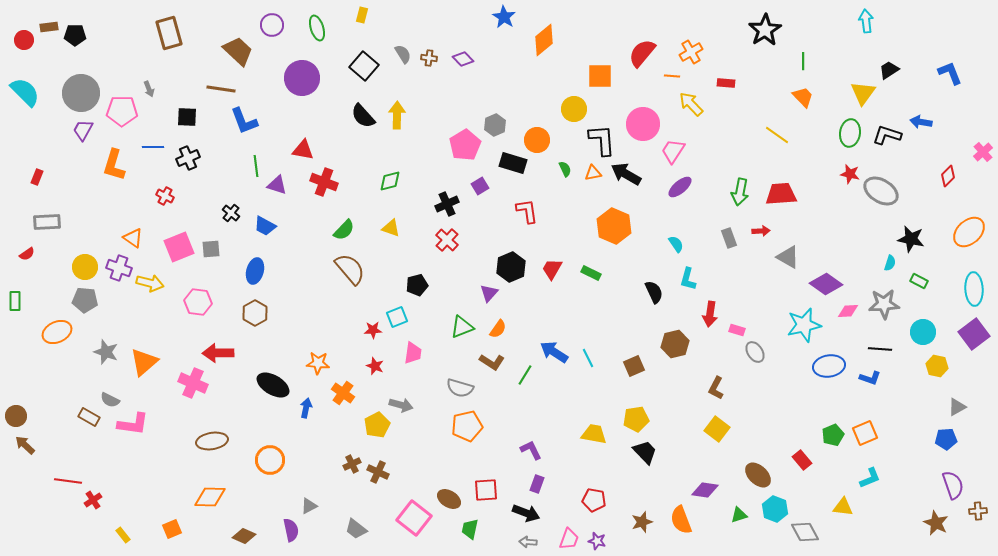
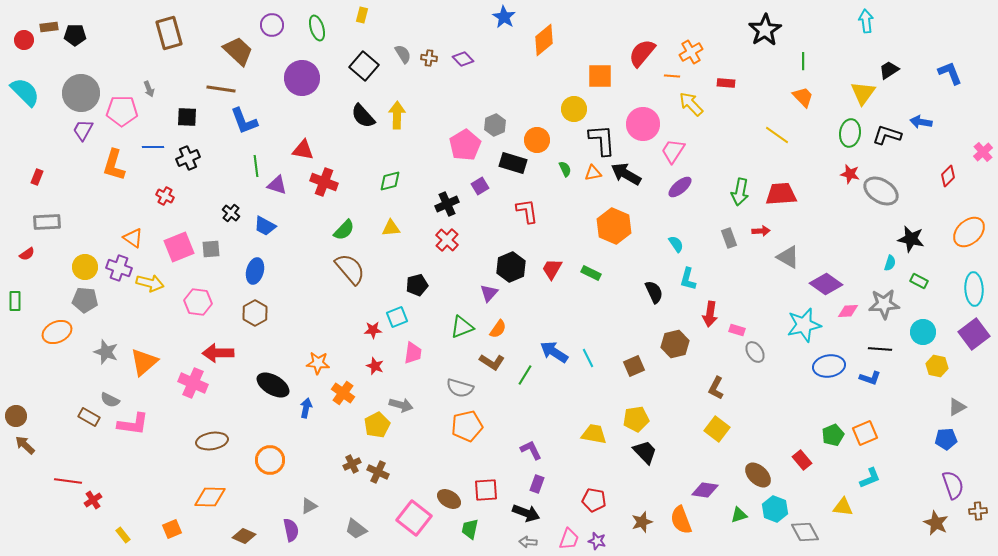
yellow triangle at (391, 228): rotated 24 degrees counterclockwise
